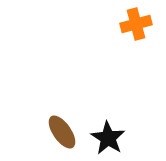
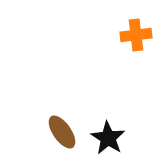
orange cross: moved 11 px down; rotated 8 degrees clockwise
